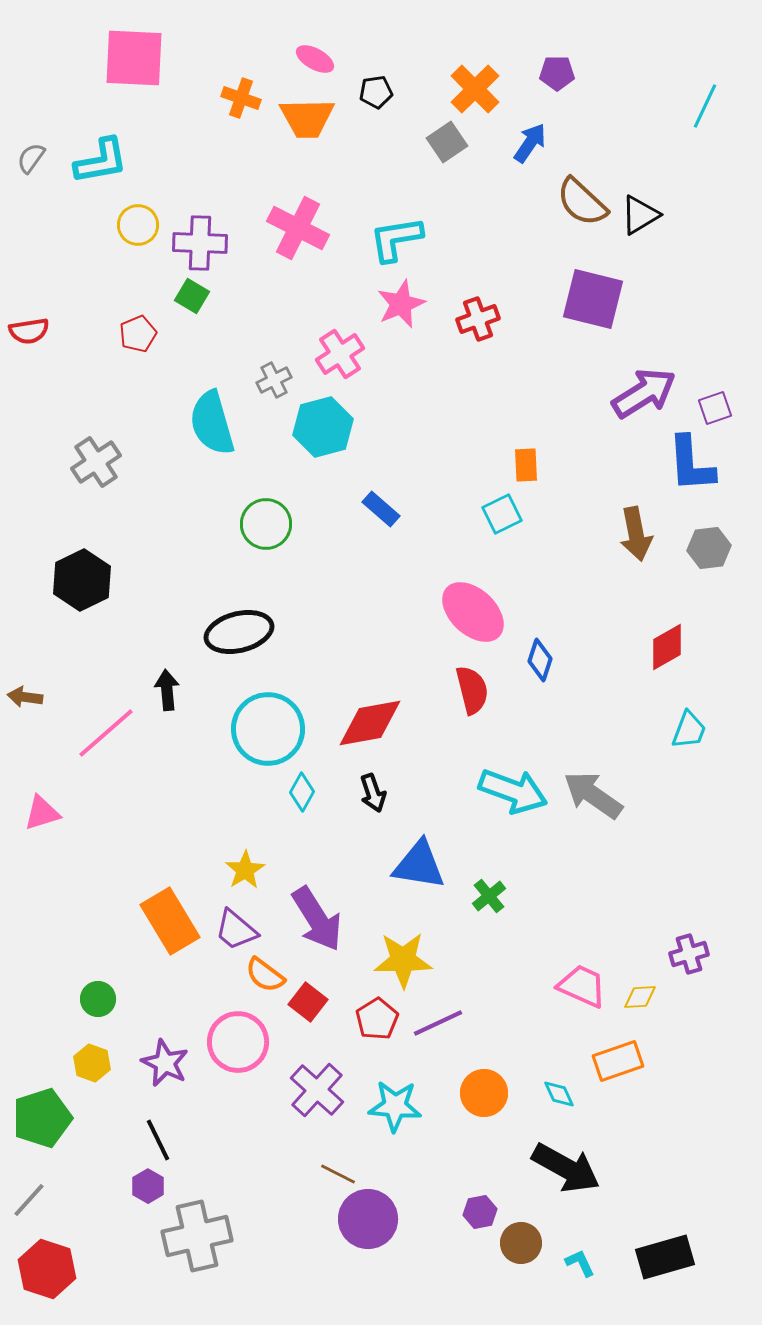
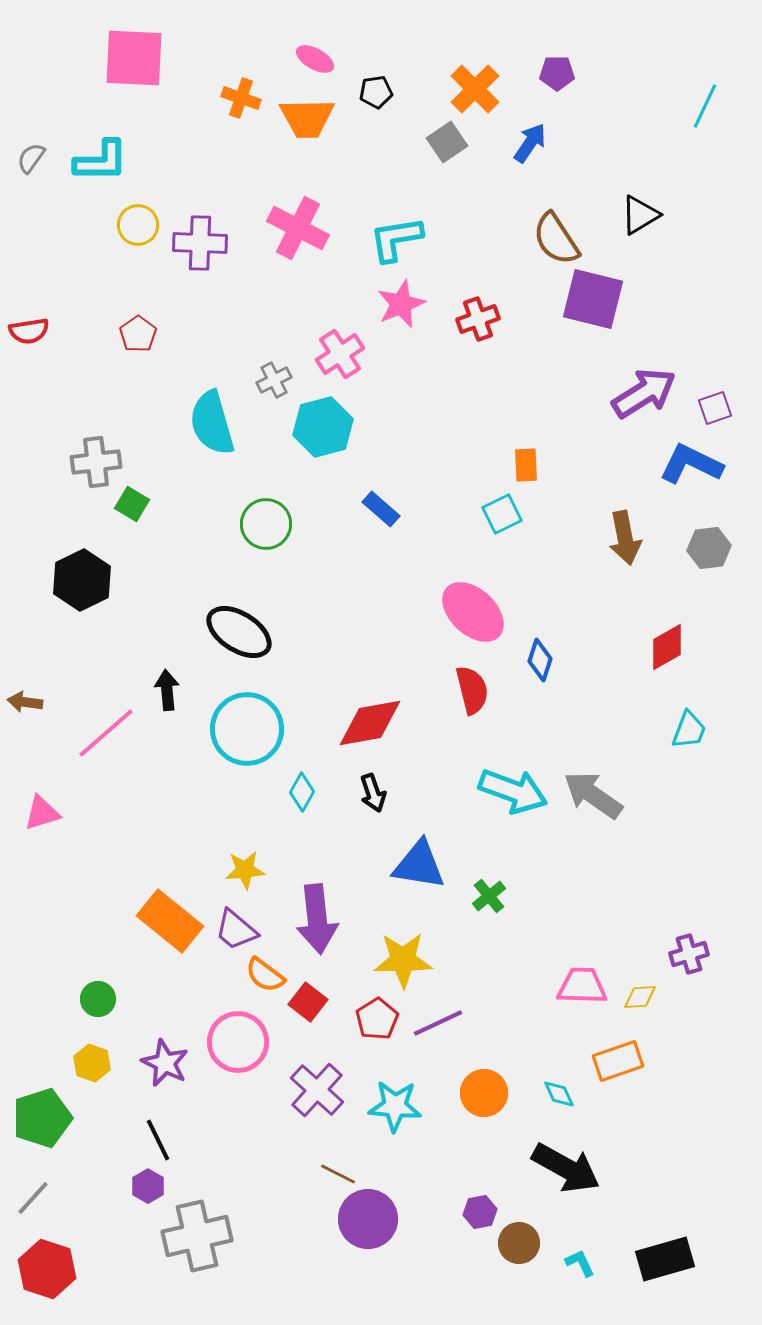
cyan L-shape at (101, 161): rotated 10 degrees clockwise
brown semicircle at (582, 202): moved 26 px left, 37 px down; rotated 14 degrees clockwise
green square at (192, 296): moved 60 px left, 208 px down
red pentagon at (138, 334): rotated 12 degrees counterclockwise
gray cross at (96, 462): rotated 27 degrees clockwise
blue L-shape at (691, 464): rotated 120 degrees clockwise
brown arrow at (636, 534): moved 11 px left, 4 px down
black ellipse at (239, 632): rotated 46 degrees clockwise
brown arrow at (25, 697): moved 5 px down
cyan circle at (268, 729): moved 21 px left
yellow star at (245, 870): rotated 27 degrees clockwise
purple arrow at (317, 919): rotated 26 degrees clockwise
orange rectangle at (170, 921): rotated 20 degrees counterclockwise
pink trapezoid at (582, 986): rotated 22 degrees counterclockwise
gray line at (29, 1200): moved 4 px right, 2 px up
brown circle at (521, 1243): moved 2 px left
black rectangle at (665, 1257): moved 2 px down
